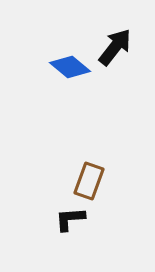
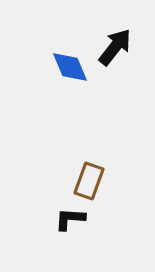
blue diamond: rotated 27 degrees clockwise
black L-shape: rotated 8 degrees clockwise
